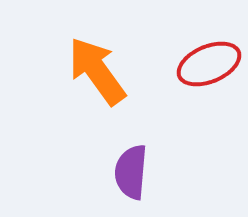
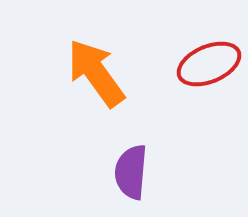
orange arrow: moved 1 px left, 2 px down
